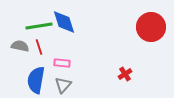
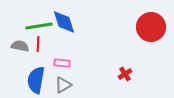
red line: moved 1 px left, 3 px up; rotated 21 degrees clockwise
gray triangle: rotated 18 degrees clockwise
